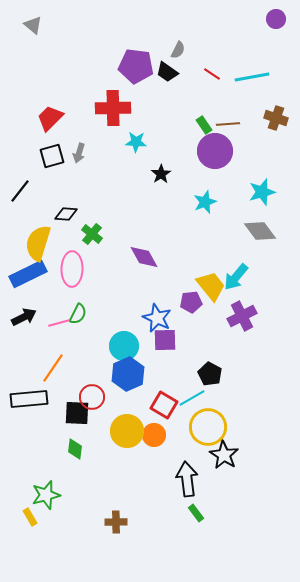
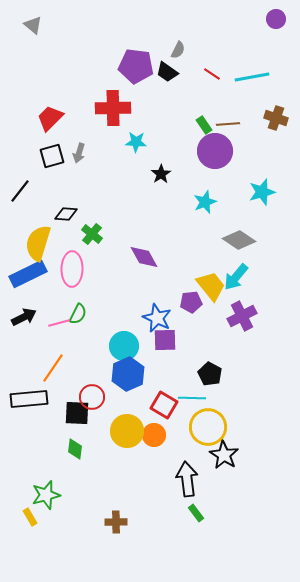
gray diamond at (260, 231): moved 21 px left, 9 px down; rotated 20 degrees counterclockwise
cyan line at (192, 398): rotated 32 degrees clockwise
